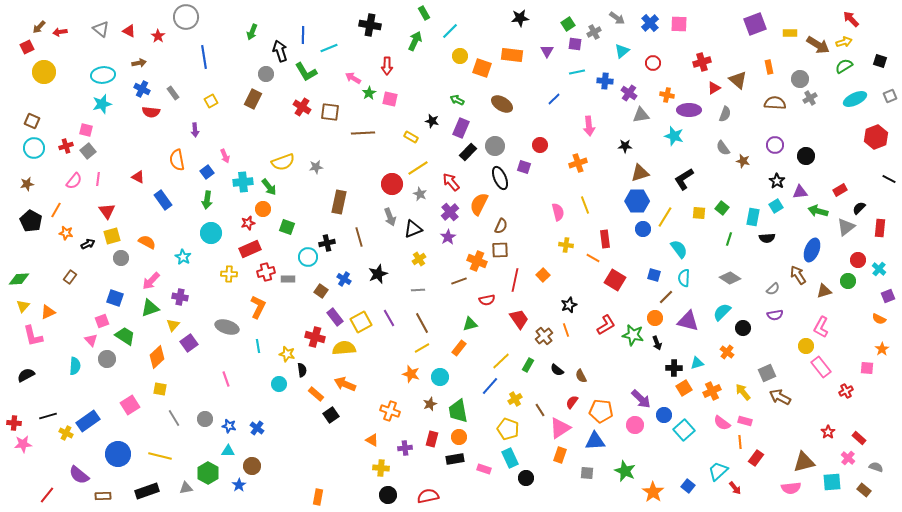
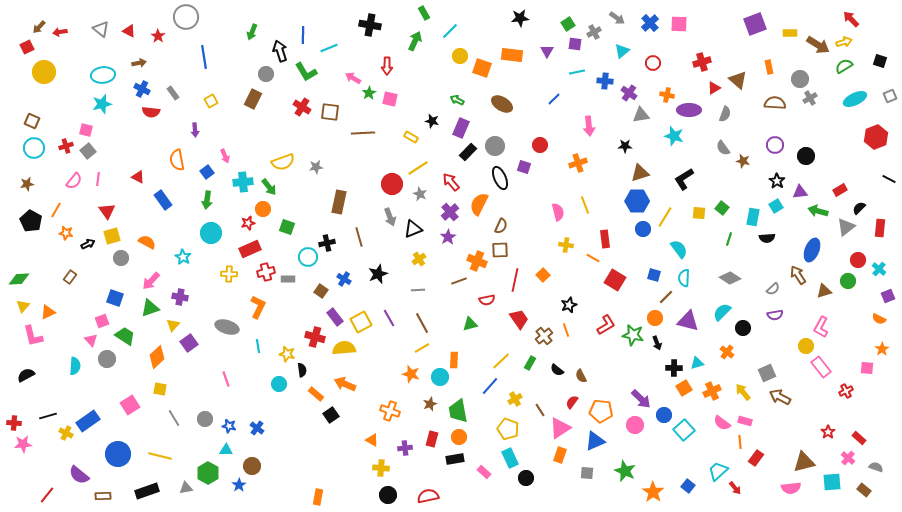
orange rectangle at (459, 348): moved 5 px left, 12 px down; rotated 35 degrees counterclockwise
green rectangle at (528, 365): moved 2 px right, 2 px up
blue triangle at (595, 441): rotated 20 degrees counterclockwise
cyan triangle at (228, 451): moved 2 px left, 1 px up
pink rectangle at (484, 469): moved 3 px down; rotated 24 degrees clockwise
